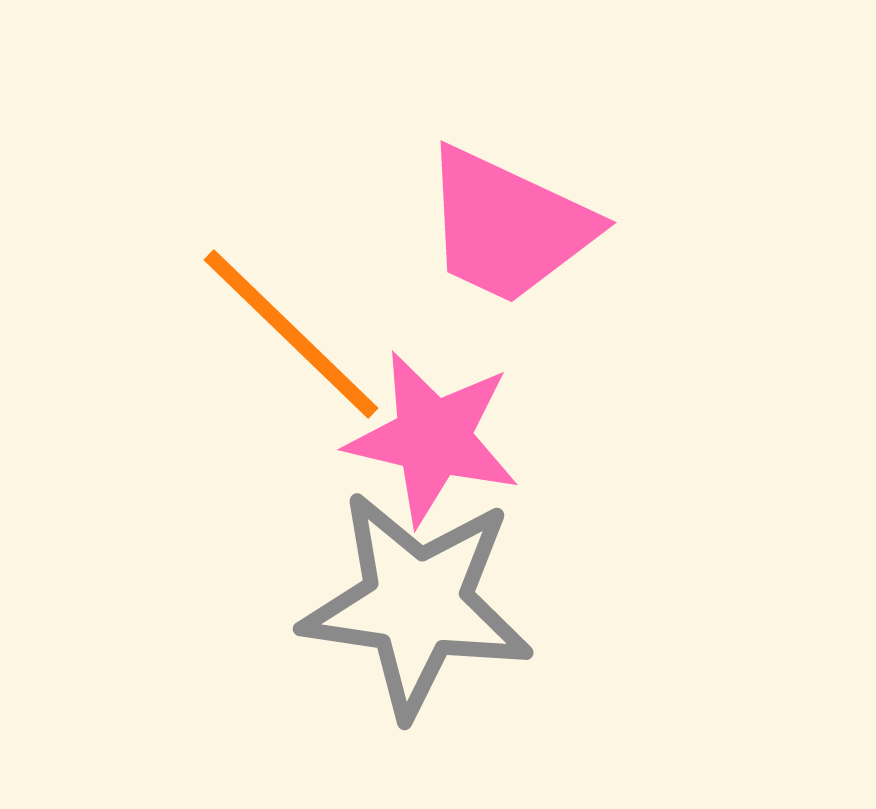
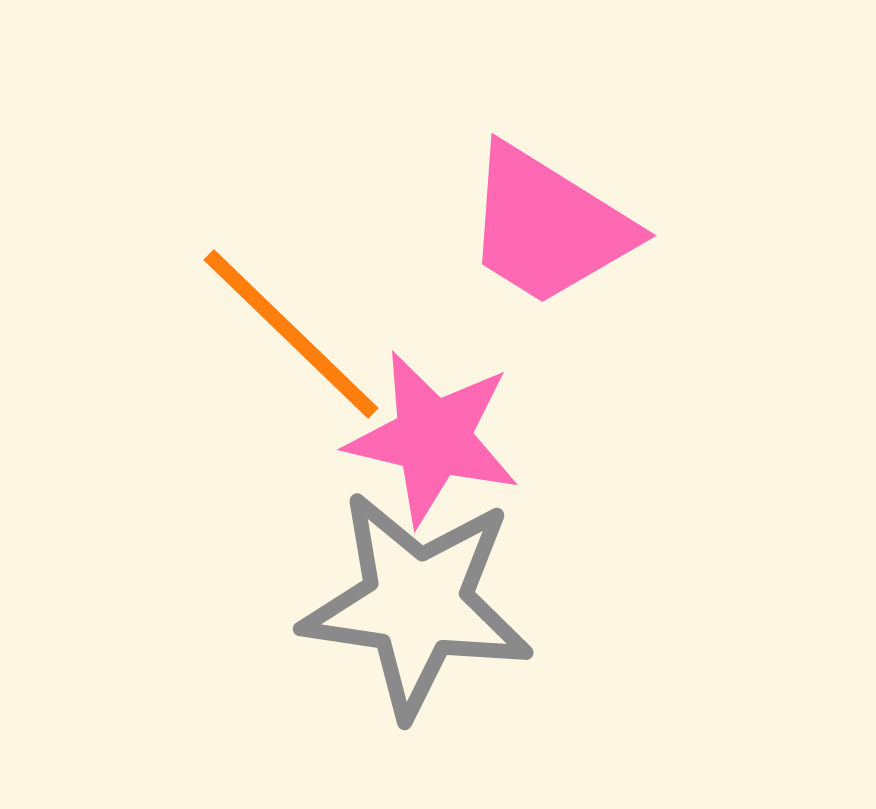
pink trapezoid: moved 40 px right; rotated 7 degrees clockwise
